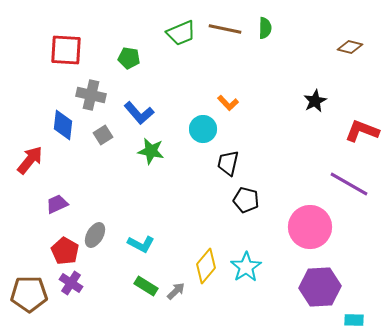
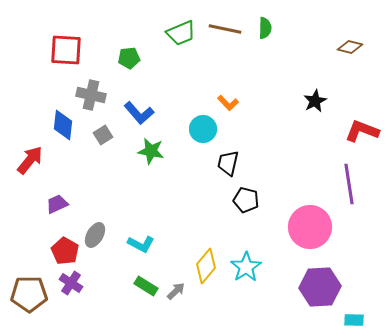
green pentagon: rotated 15 degrees counterclockwise
purple line: rotated 51 degrees clockwise
